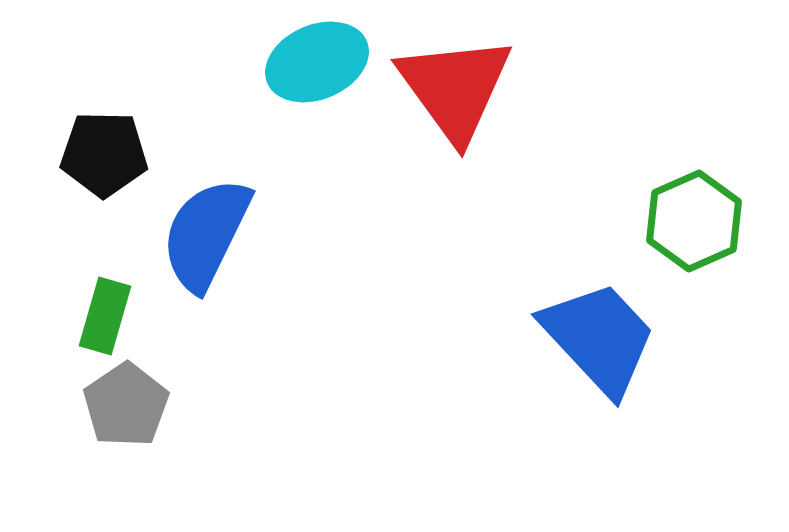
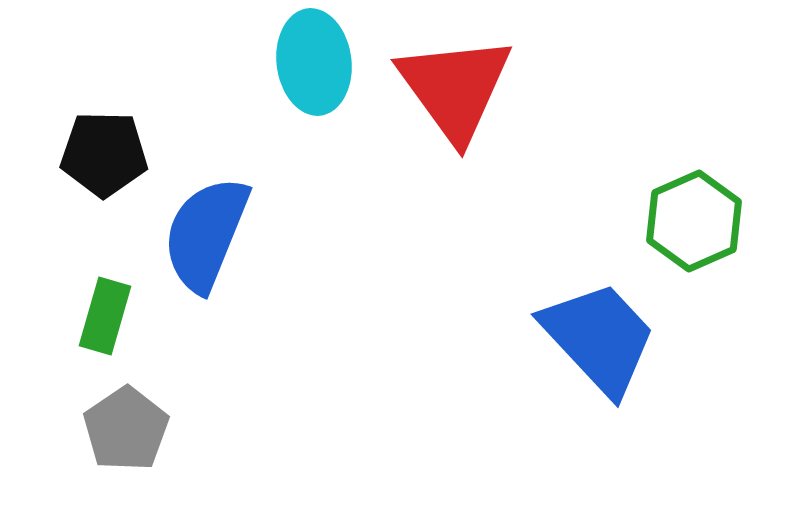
cyan ellipse: moved 3 px left; rotated 74 degrees counterclockwise
blue semicircle: rotated 4 degrees counterclockwise
gray pentagon: moved 24 px down
